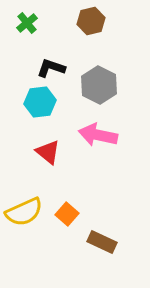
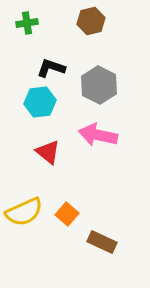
green cross: rotated 30 degrees clockwise
